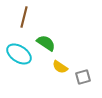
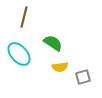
green semicircle: moved 7 px right
cyan ellipse: rotated 15 degrees clockwise
yellow semicircle: rotated 42 degrees counterclockwise
